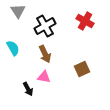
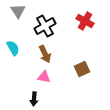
black arrow: moved 6 px right, 10 px down; rotated 32 degrees clockwise
